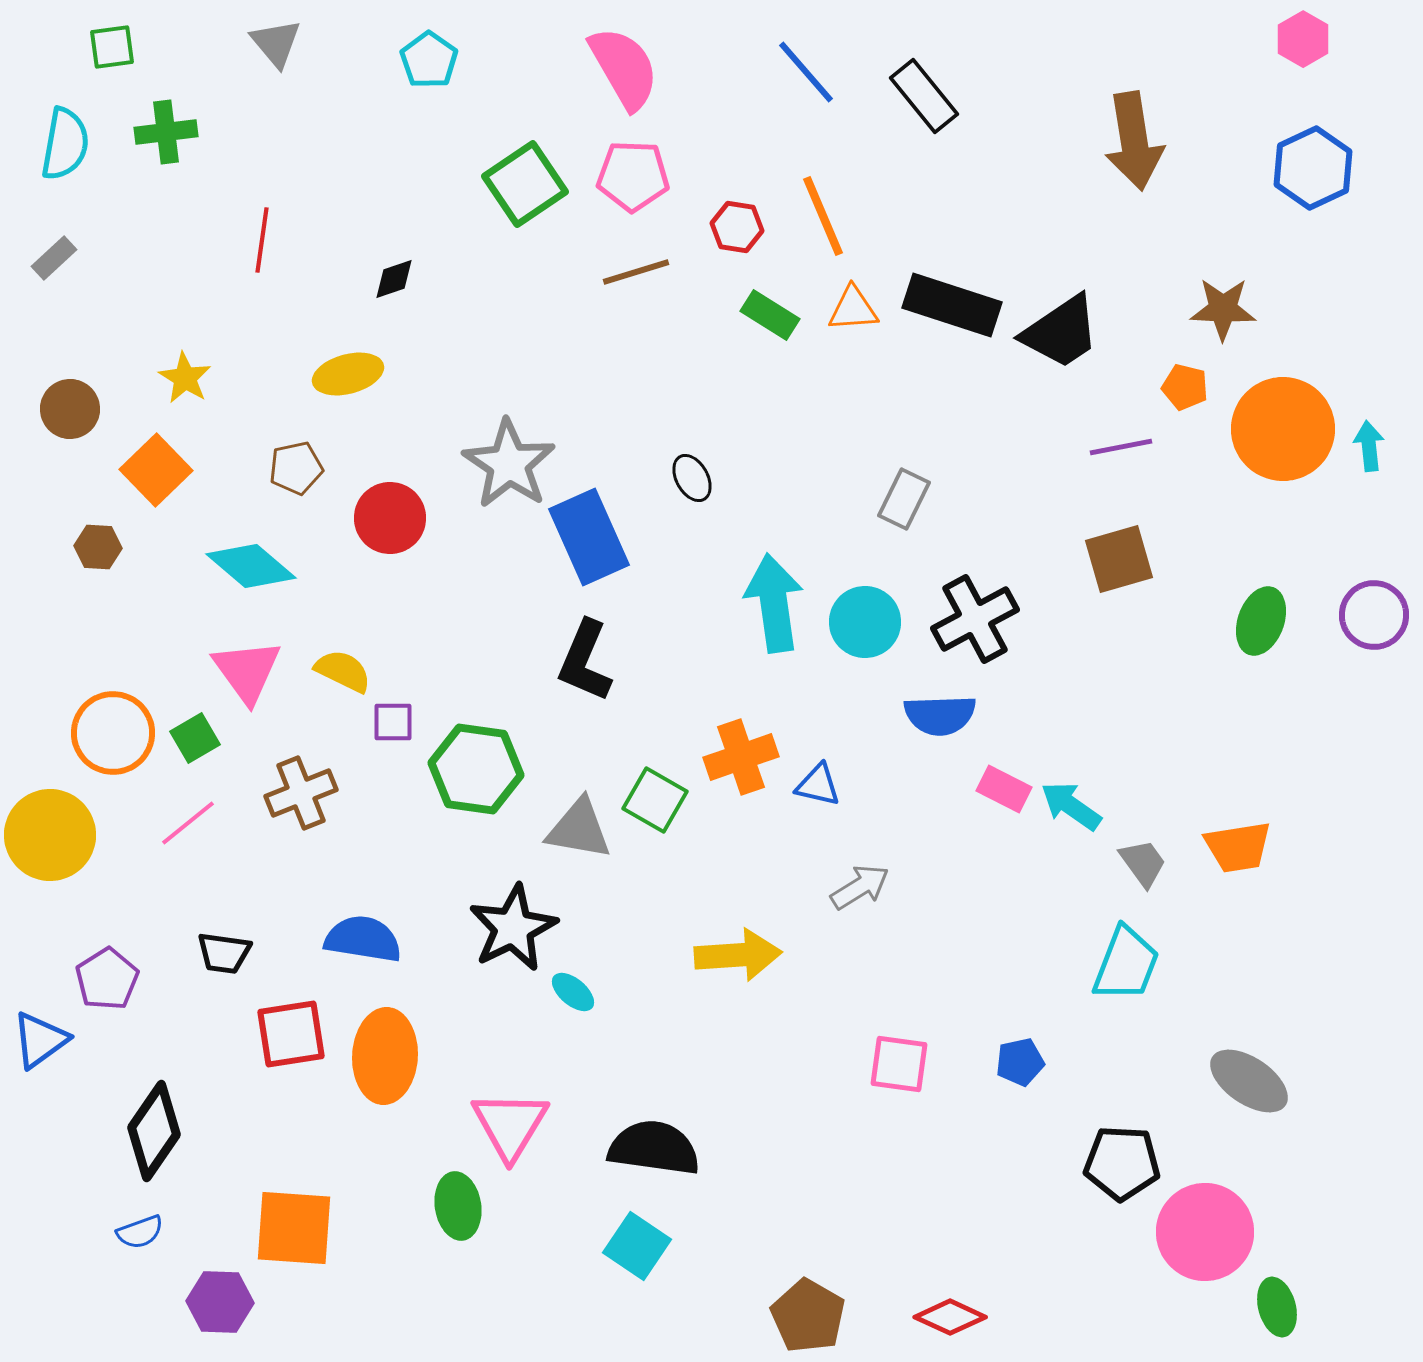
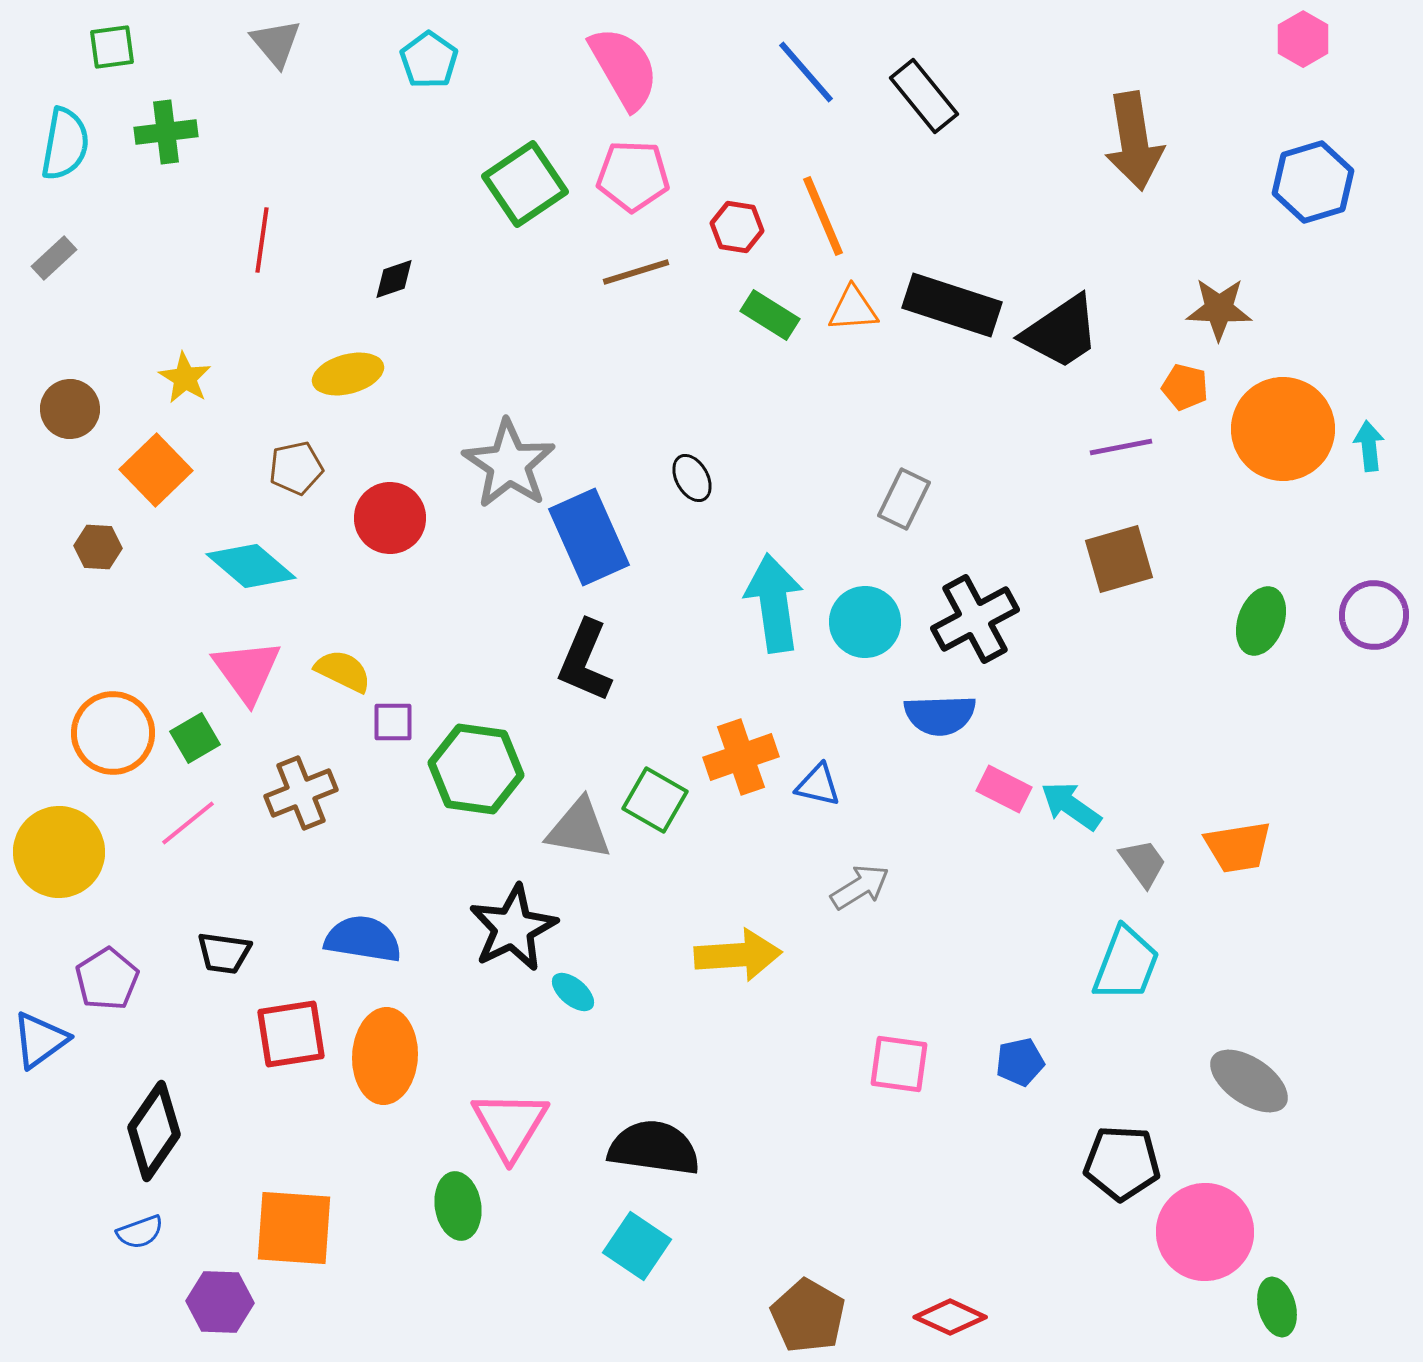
blue hexagon at (1313, 168): moved 14 px down; rotated 8 degrees clockwise
brown star at (1223, 309): moved 4 px left
yellow circle at (50, 835): moved 9 px right, 17 px down
